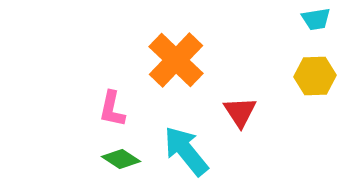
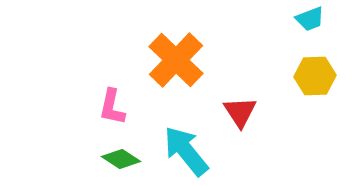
cyan trapezoid: moved 6 px left; rotated 12 degrees counterclockwise
pink L-shape: moved 2 px up
